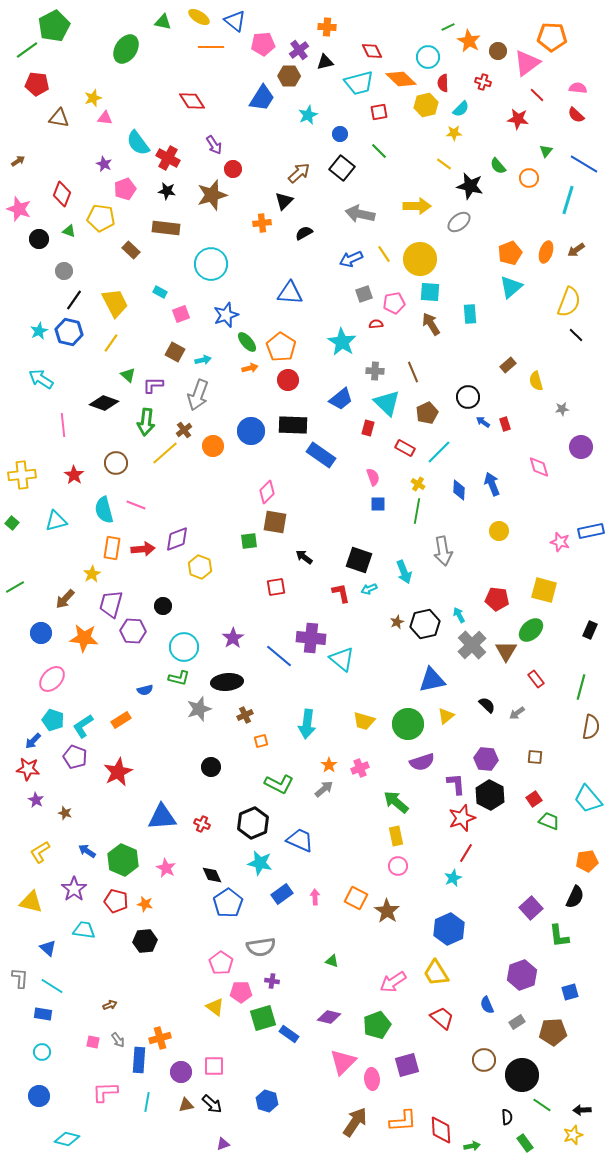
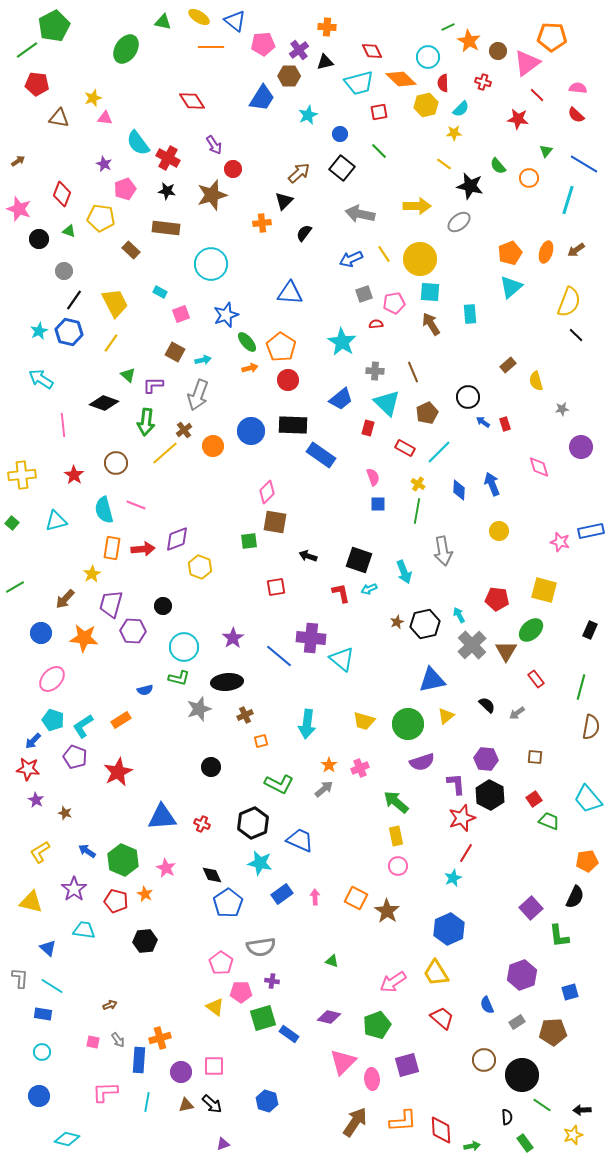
black semicircle at (304, 233): rotated 24 degrees counterclockwise
black arrow at (304, 557): moved 4 px right, 1 px up; rotated 18 degrees counterclockwise
orange star at (145, 904): moved 10 px up; rotated 14 degrees clockwise
